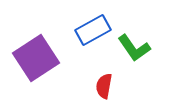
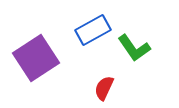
red semicircle: moved 2 px down; rotated 15 degrees clockwise
